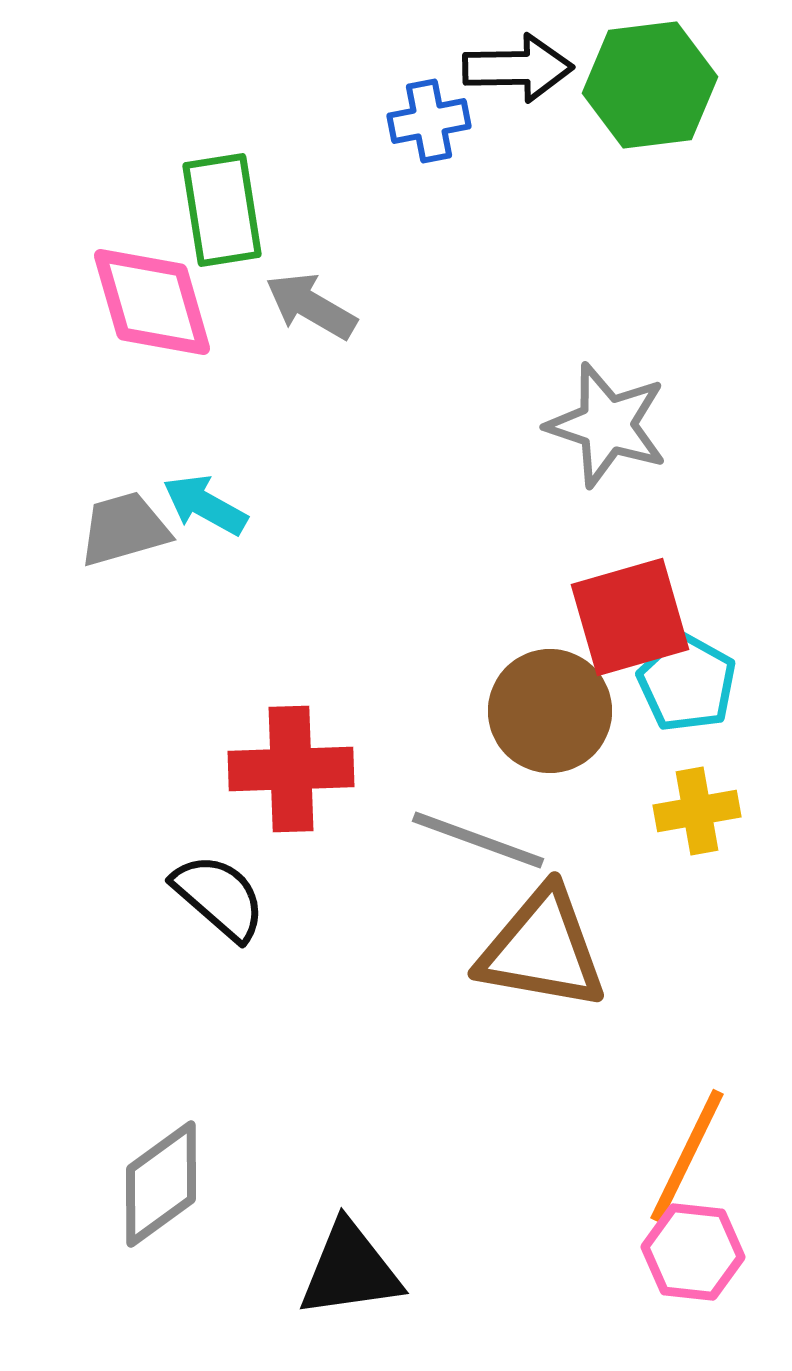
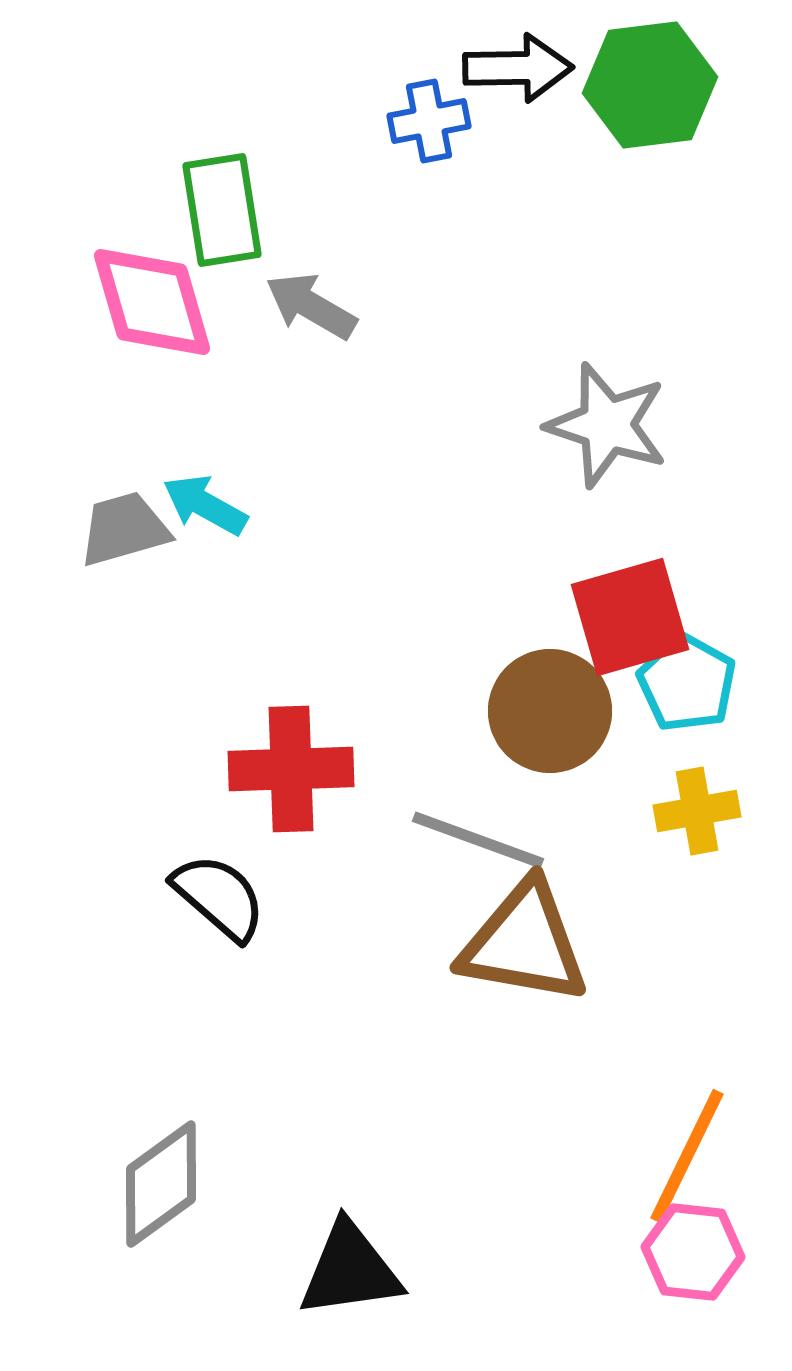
brown triangle: moved 18 px left, 6 px up
